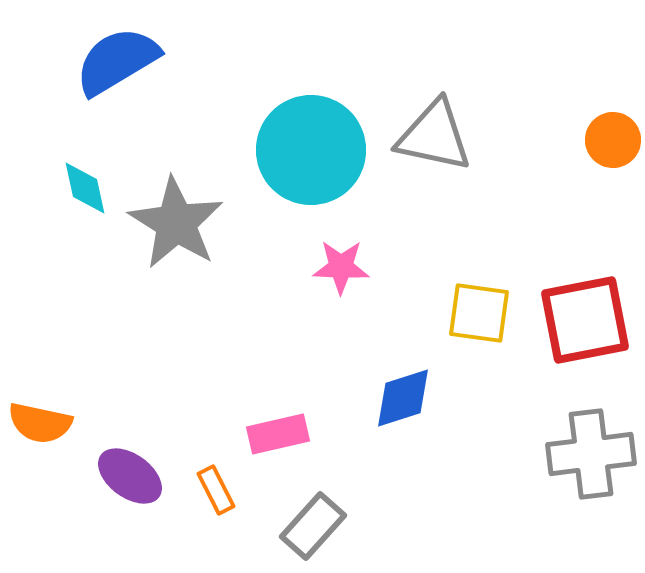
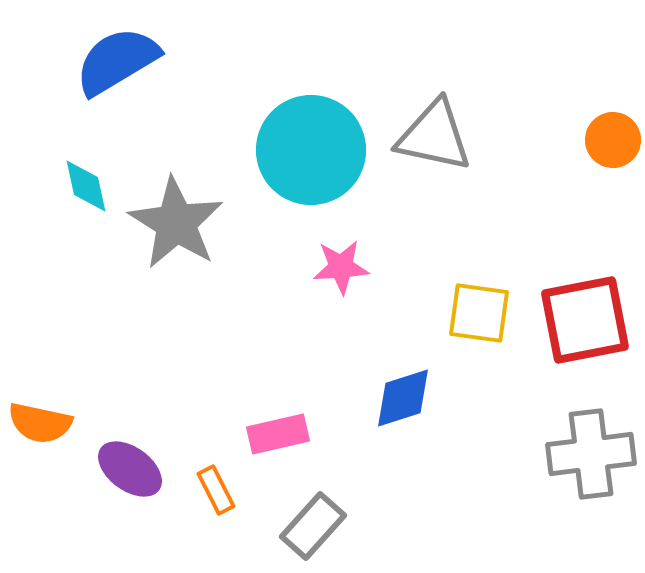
cyan diamond: moved 1 px right, 2 px up
pink star: rotated 6 degrees counterclockwise
purple ellipse: moved 7 px up
